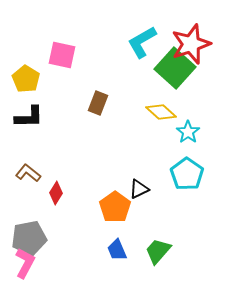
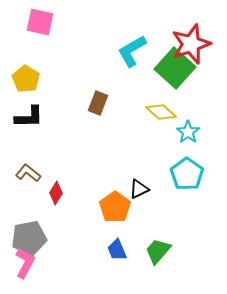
cyan L-shape: moved 10 px left, 9 px down
pink square: moved 22 px left, 33 px up
